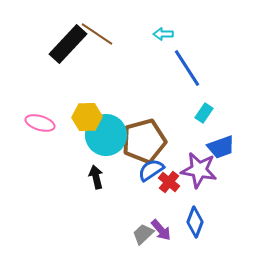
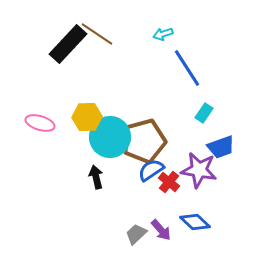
cyan arrow: rotated 18 degrees counterclockwise
cyan circle: moved 4 px right, 2 px down
blue diamond: rotated 68 degrees counterclockwise
gray trapezoid: moved 7 px left
